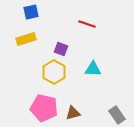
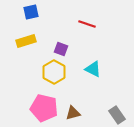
yellow rectangle: moved 2 px down
cyan triangle: rotated 24 degrees clockwise
